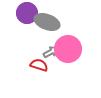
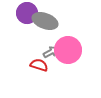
gray ellipse: moved 2 px left, 1 px up
pink circle: moved 1 px down
